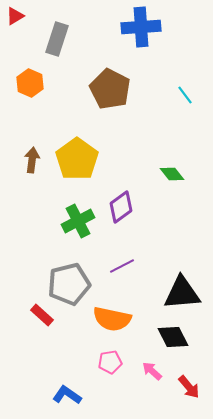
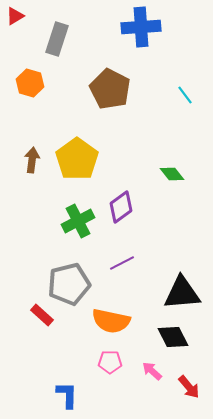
orange hexagon: rotated 8 degrees counterclockwise
purple line: moved 3 px up
orange semicircle: moved 1 px left, 2 px down
pink pentagon: rotated 10 degrees clockwise
blue L-shape: rotated 56 degrees clockwise
